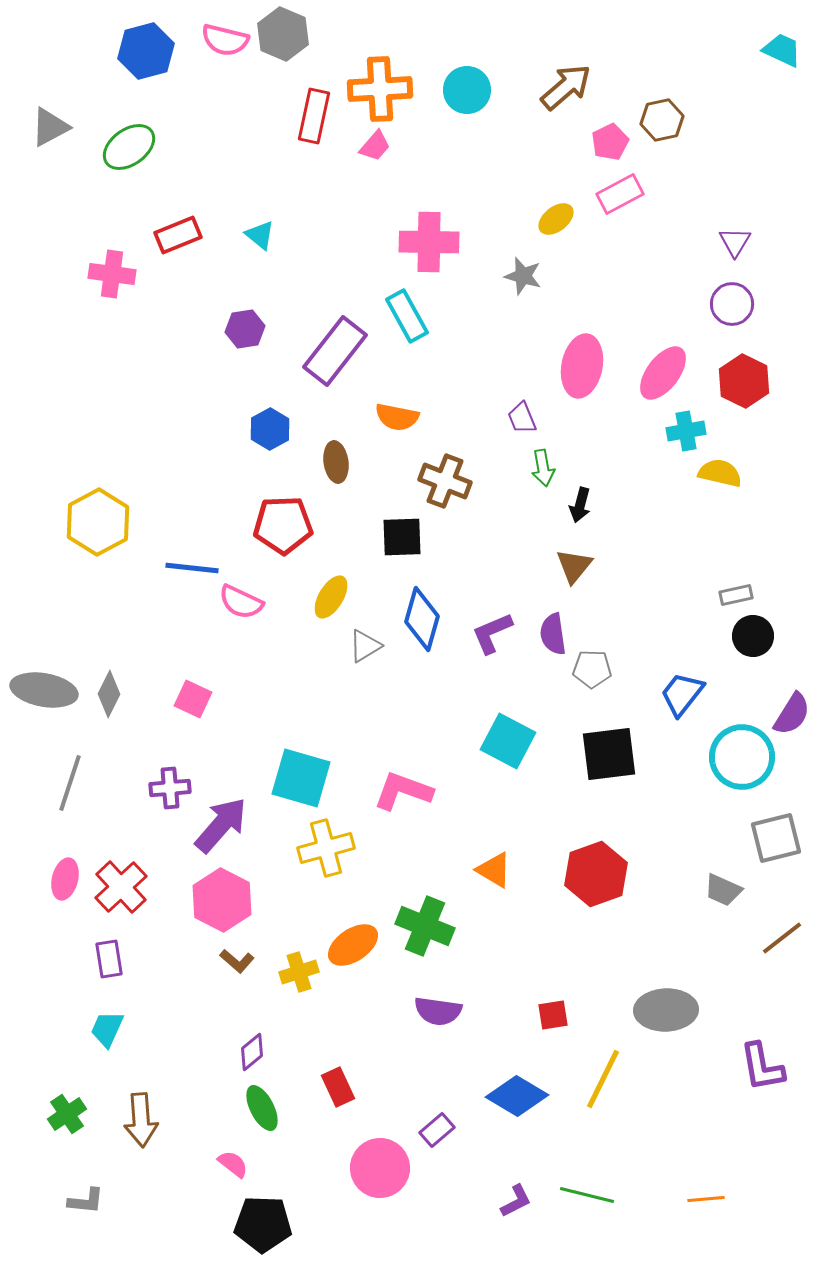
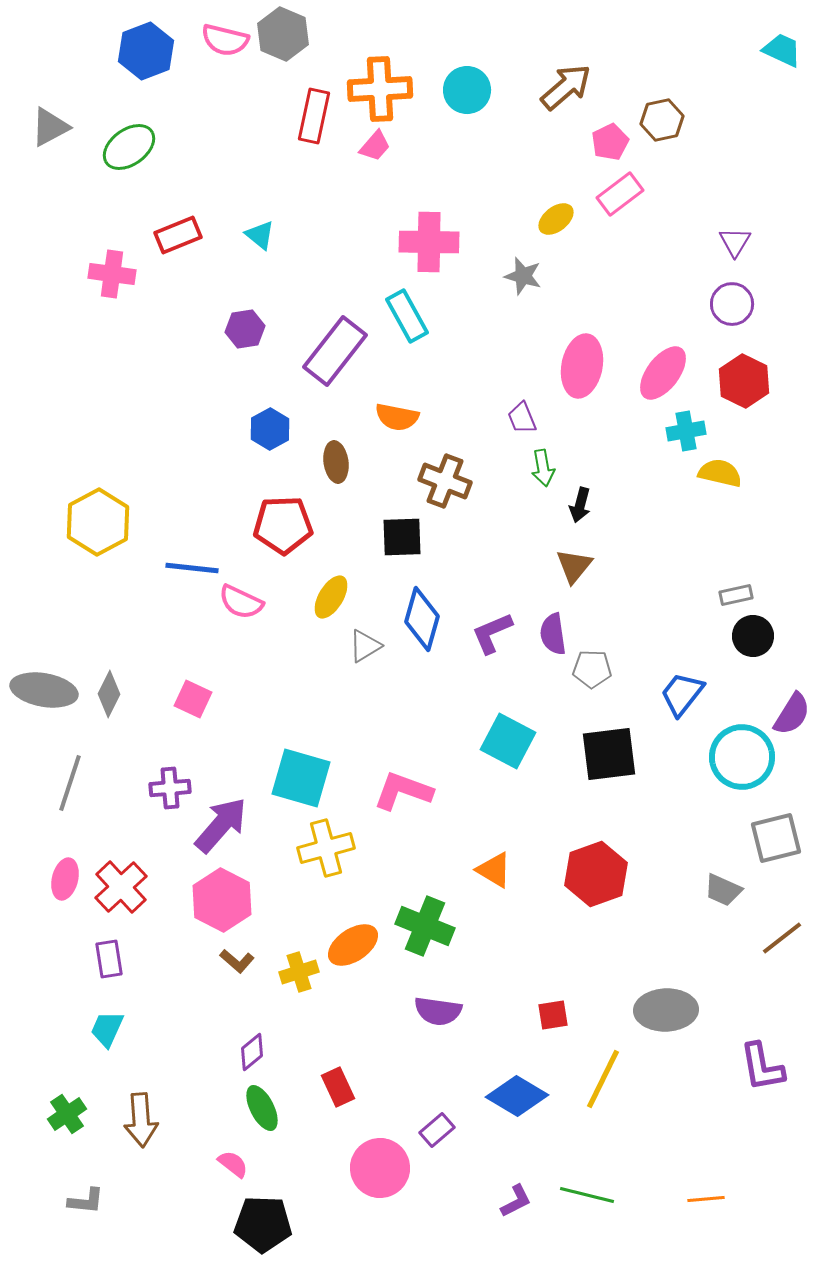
blue hexagon at (146, 51): rotated 6 degrees counterclockwise
pink rectangle at (620, 194): rotated 9 degrees counterclockwise
